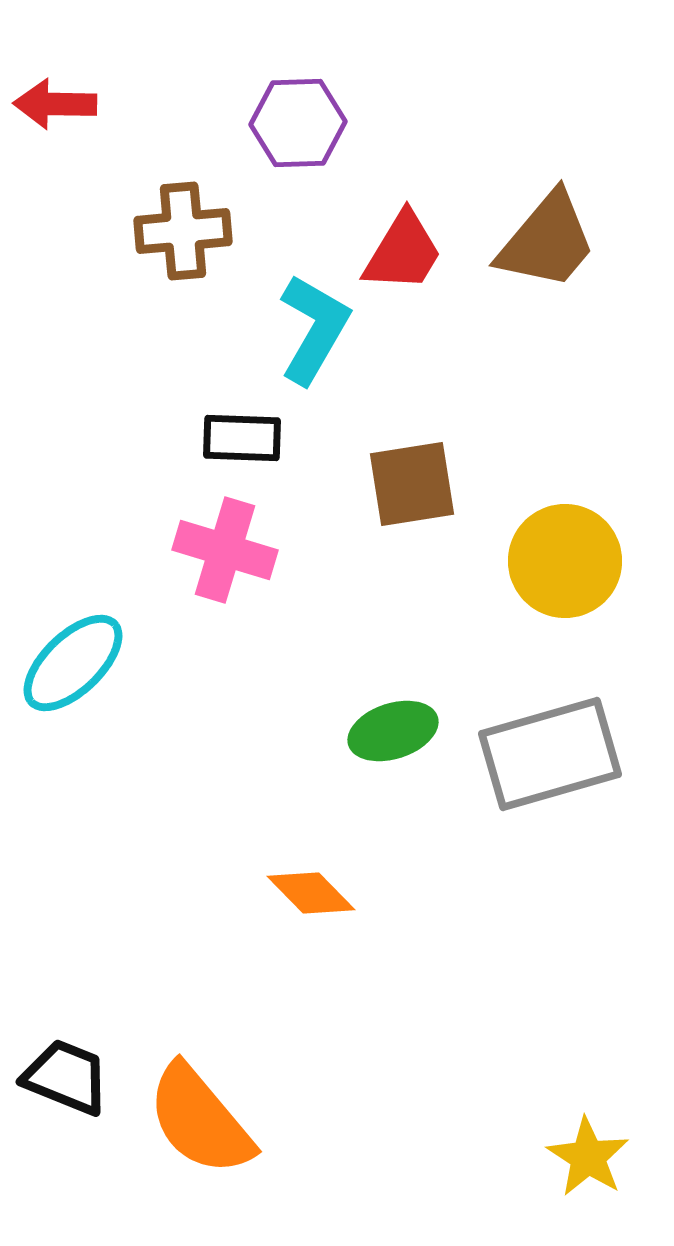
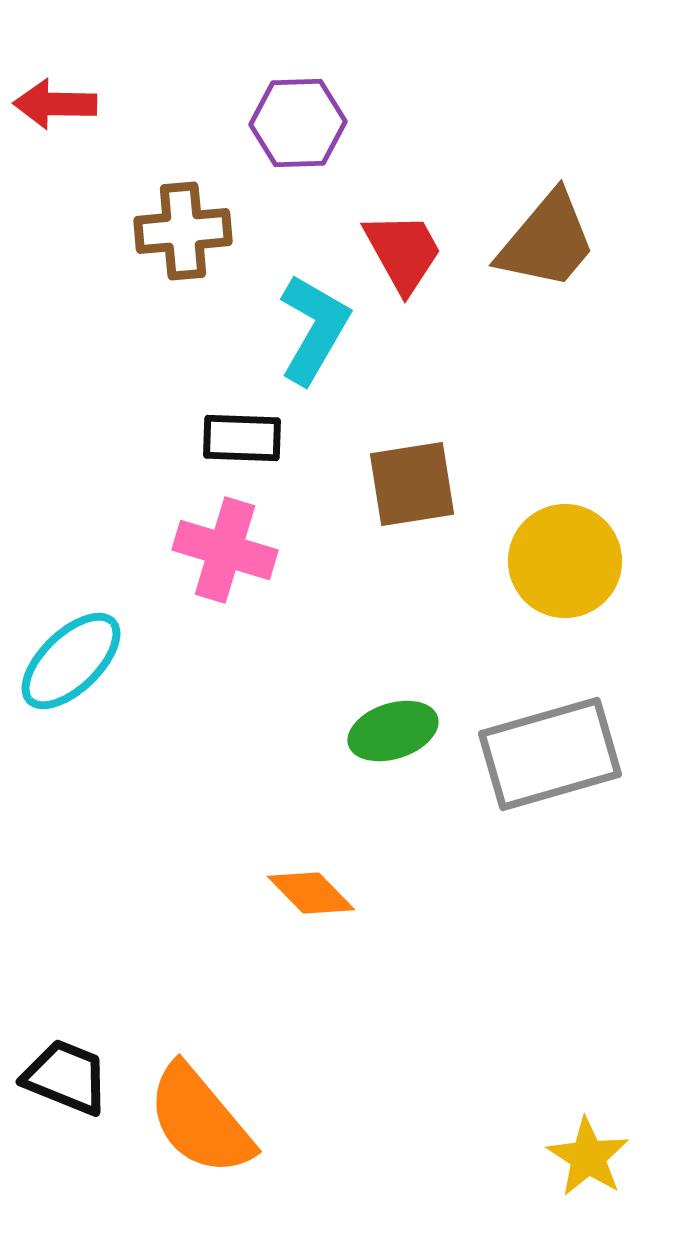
red trapezoid: rotated 60 degrees counterclockwise
cyan ellipse: moved 2 px left, 2 px up
